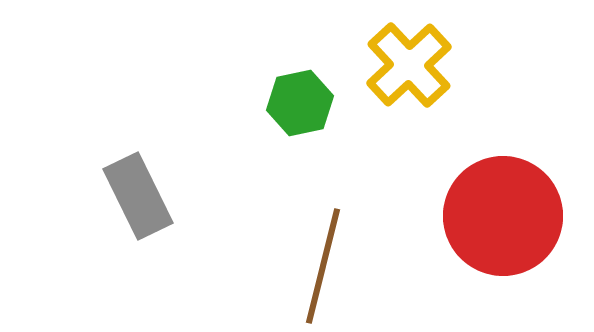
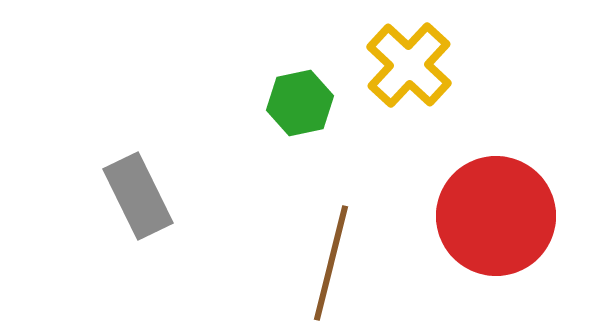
yellow cross: rotated 4 degrees counterclockwise
red circle: moved 7 px left
brown line: moved 8 px right, 3 px up
